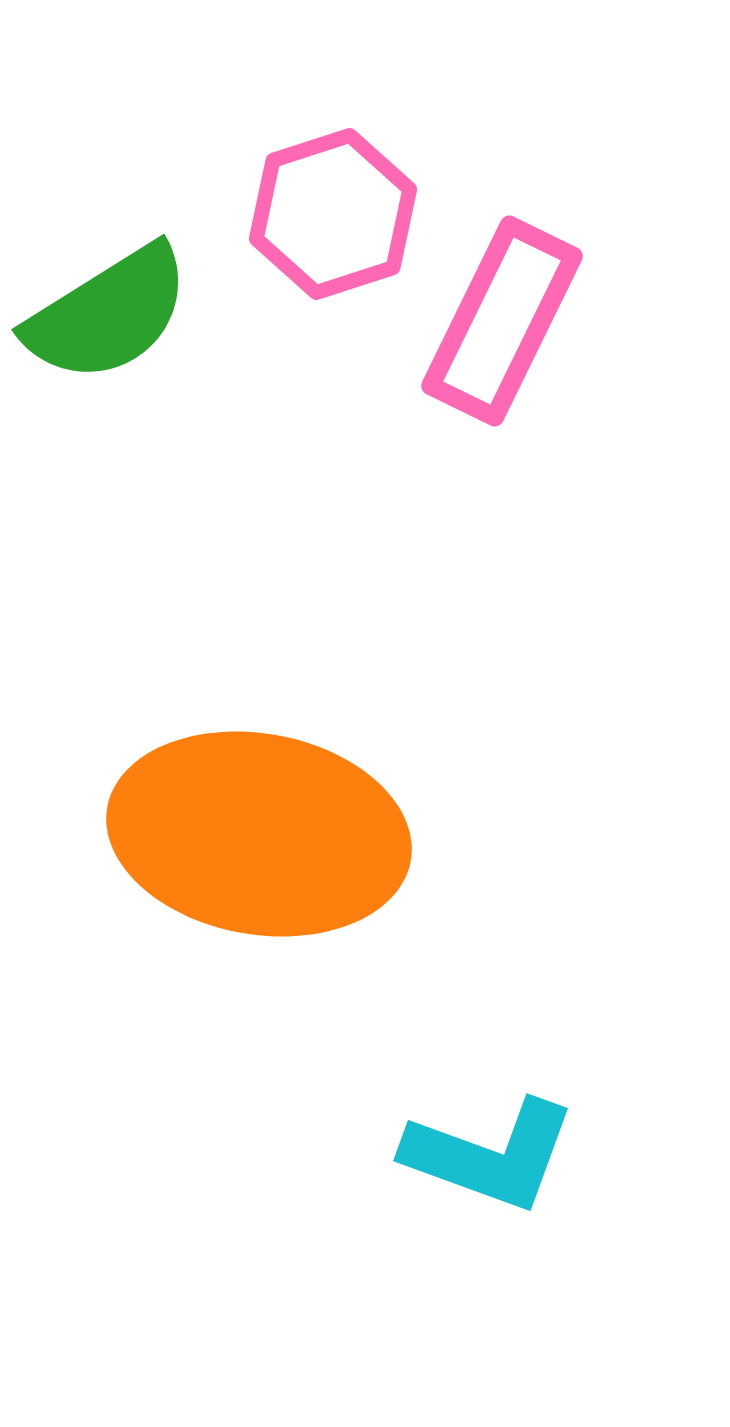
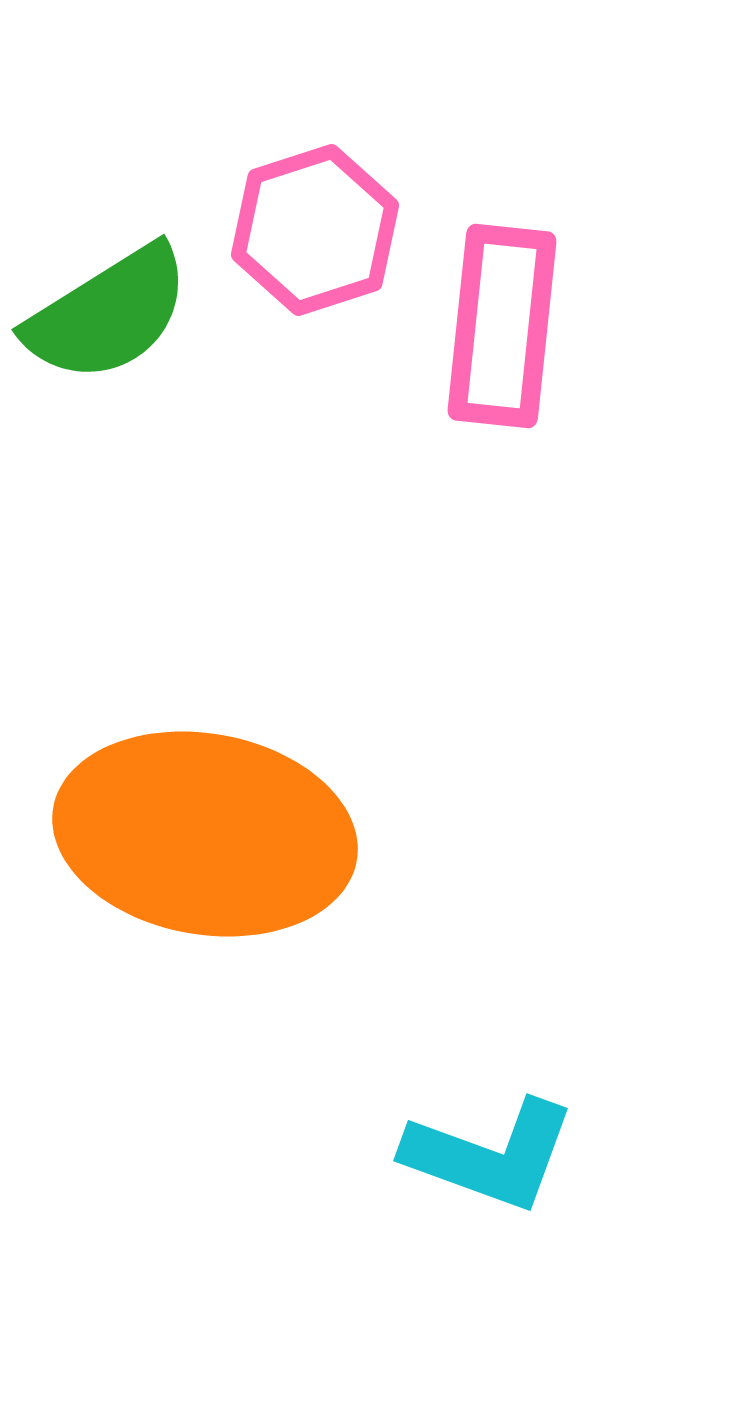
pink hexagon: moved 18 px left, 16 px down
pink rectangle: moved 5 px down; rotated 20 degrees counterclockwise
orange ellipse: moved 54 px left
